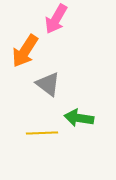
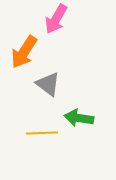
orange arrow: moved 1 px left, 1 px down
